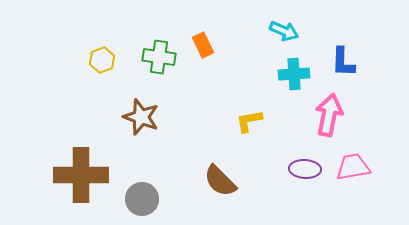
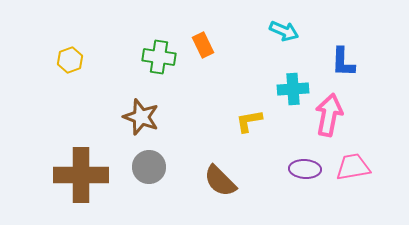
yellow hexagon: moved 32 px left
cyan cross: moved 1 px left, 15 px down
gray circle: moved 7 px right, 32 px up
